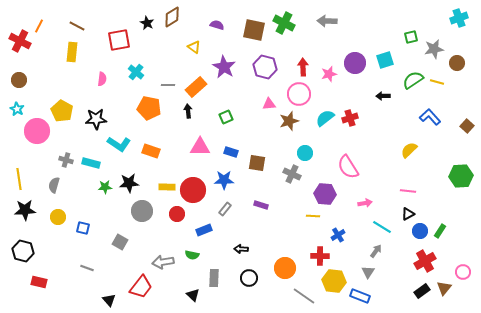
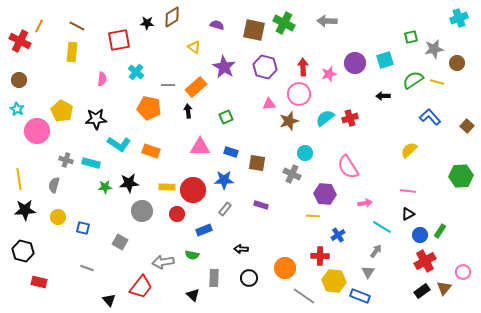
black star at (147, 23): rotated 24 degrees counterclockwise
blue circle at (420, 231): moved 4 px down
